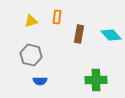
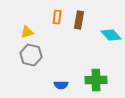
yellow triangle: moved 4 px left, 11 px down
brown rectangle: moved 14 px up
blue semicircle: moved 21 px right, 4 px down
